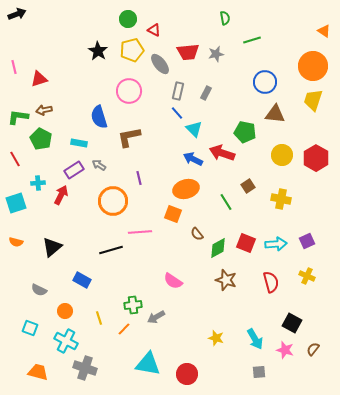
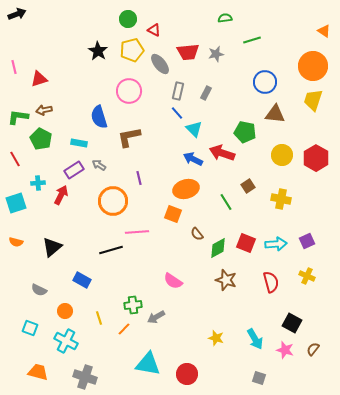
green semicircle at (225, 18): rotated 88 degrees counterclockwise
pink line at (140, 232): moved 3 px left
gray cross at (85, 368): moved 9 px down
gray square at (259, 372): moved 6 px down; rotated 24 degrees clockwise
